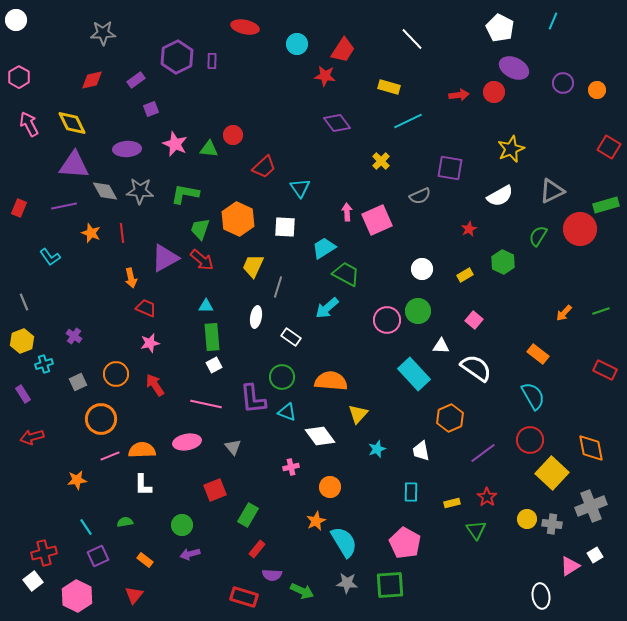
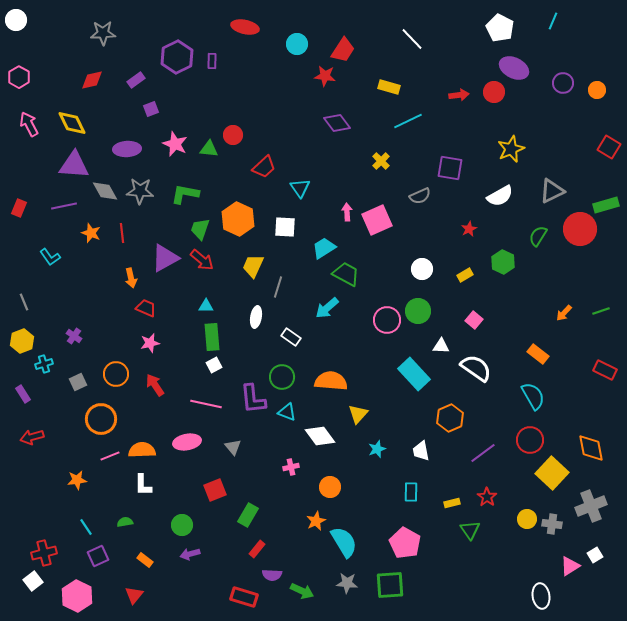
green triangle at (476, 530): moved 6 px left
